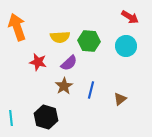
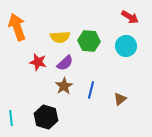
purple semicircle: moved 4 px left
